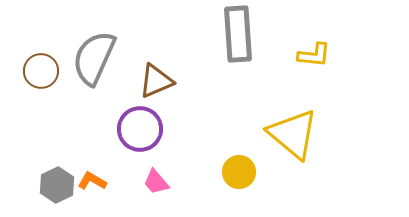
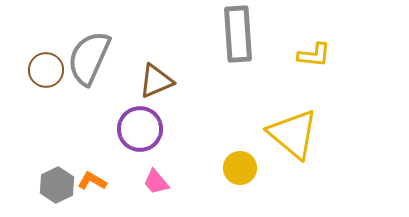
gray semicircle: moved 5 px left
brown circle: moved 5 px right, 1 px up
yellow circle: moved 1 px right, 4 px up
